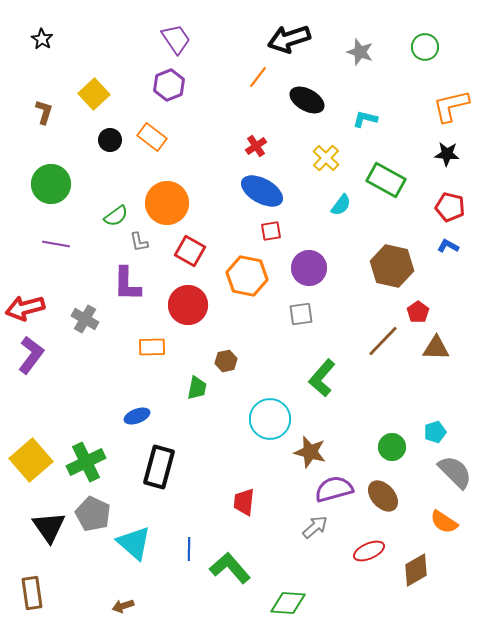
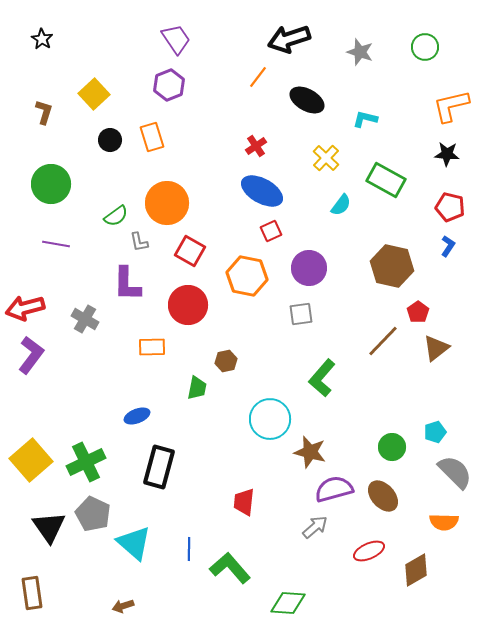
orange rectangle at (152, 137): rotated 36 degrees clockwise
red square at (271, 231): rotated 15 degrees counterclockwise
blue L-shape at (448, 246): rotated 95 degrees clockwise
brown triangle at (436, 348): rotated 40 degrees counterclockwise
orange semicircle at (444, 522): rotated 32 degrees counterclockwise
